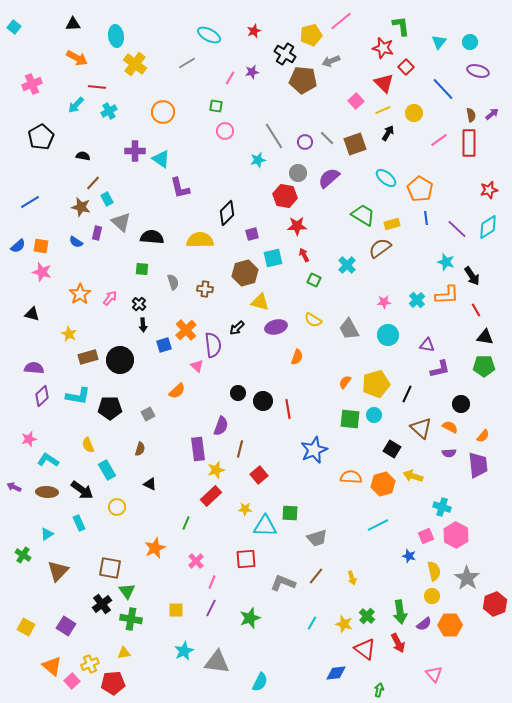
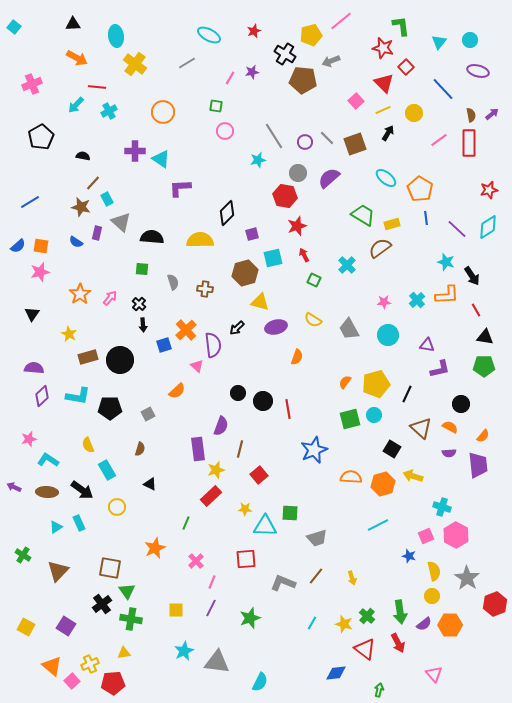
cyan circle at (470, 42): moved 2 px up
purple L-shape at (180, 188): rotated 100 degrees clockwise
red star at (297, 226): rotated 18 degrees counterclockwise
pink star at (42, 272): moved 2 px left; rotated 30 degrees counterclockwise
black triangle at (32, 314): rotated 49 degrees clockwise
green square at (350, 419): rotated 20 degrees counterclockwise
cyan triangle at (47, 534): moved 9 px right, 7 px up
